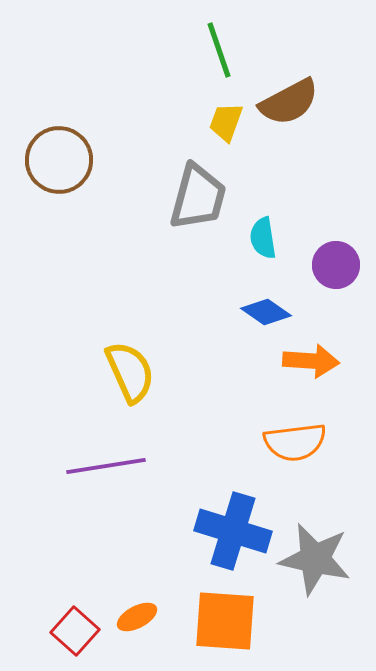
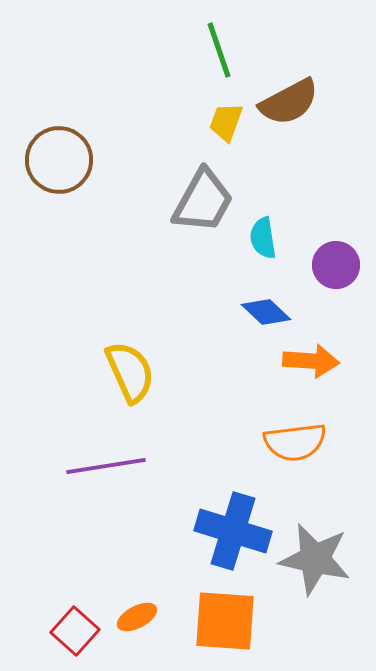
gray trapezoid: moved 5 px right, 4 px down; rotated 14 degrees clockwise
blue diamond: rotated 9 degrees clockwise
